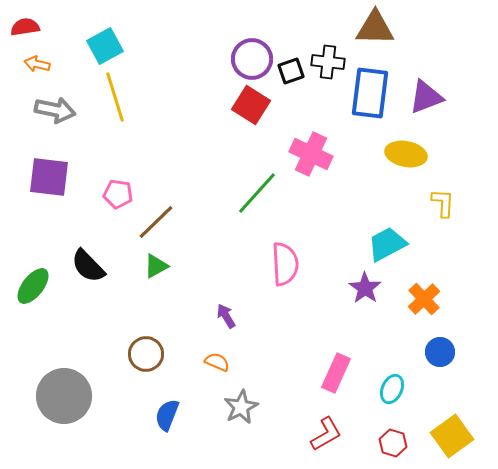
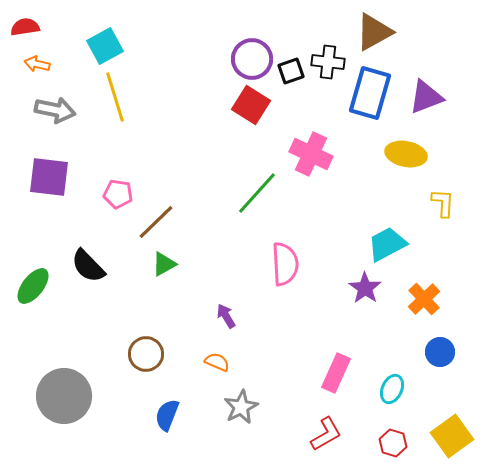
brown triangle: moved 1 px left, 4 px down; rotated 30 degrees counterclockwise
blue rectangle: rotated 9 degrees clockwise
green triangle: moved 8 px right, 2 px up
